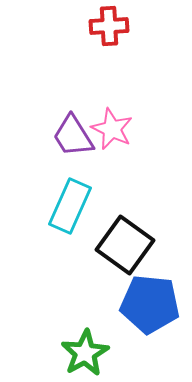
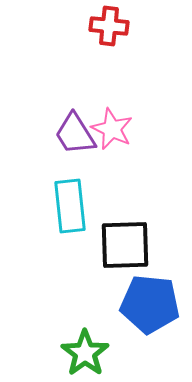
red cross: rotated 9 degrees clockwise
purple trapezoid: moved 2 px right, 2 px up
cyan rectangle: rotated 30 degrees counterclockwise
black square: rotated 38 degrees counterclockwise
green star: rotated 6 degrees counterclockwise
